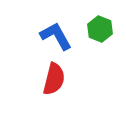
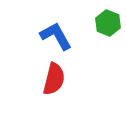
green hexagon: moved 8 px right, 6 px up
